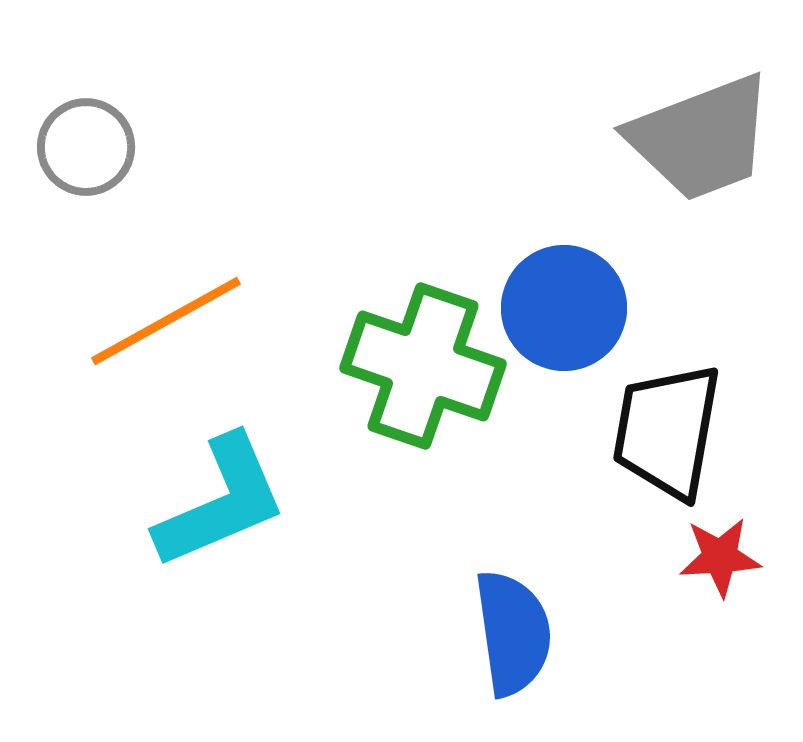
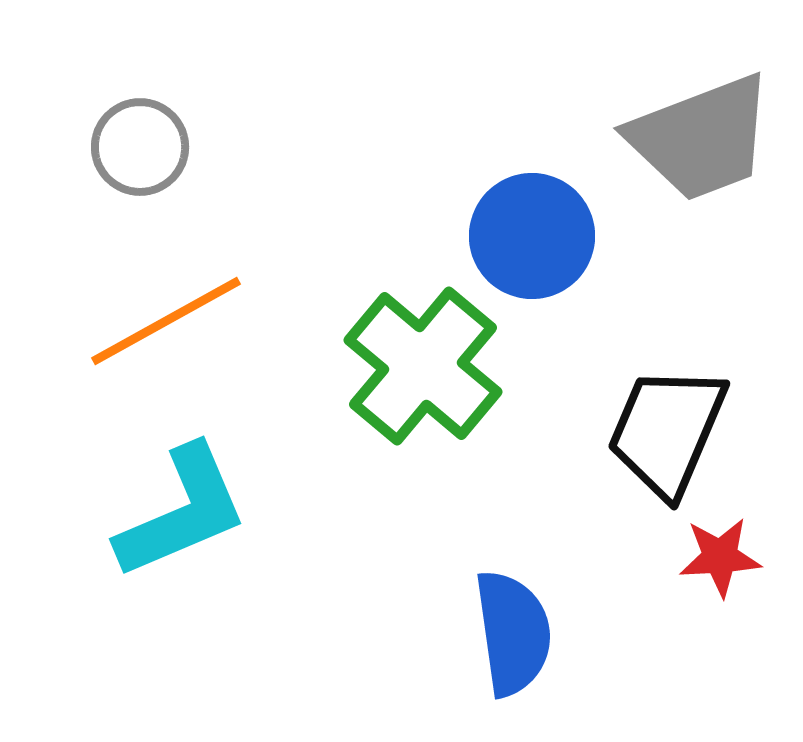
gray circle: moved 54 px right
blue circle: moved 32 px left, 72 px up
green cross: rotated 21 degrees clockwise
black trapezoid: rotated 13 degrees clockwise
cyan L-shape: moved 39 px left, 10 px down
